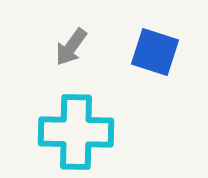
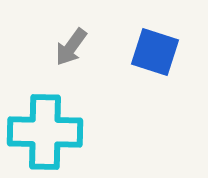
cyan cross: moved 31 px left
